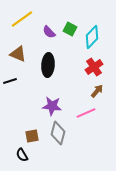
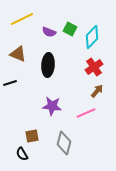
yellow line: rotated 10 degrees clockwise
purple semicircle: rotated 24 degrees counterclockwise
black line: moved 2 px down
gray diamond: moved 6 px right, 10 px down
black semicircle: moved 1 px up
